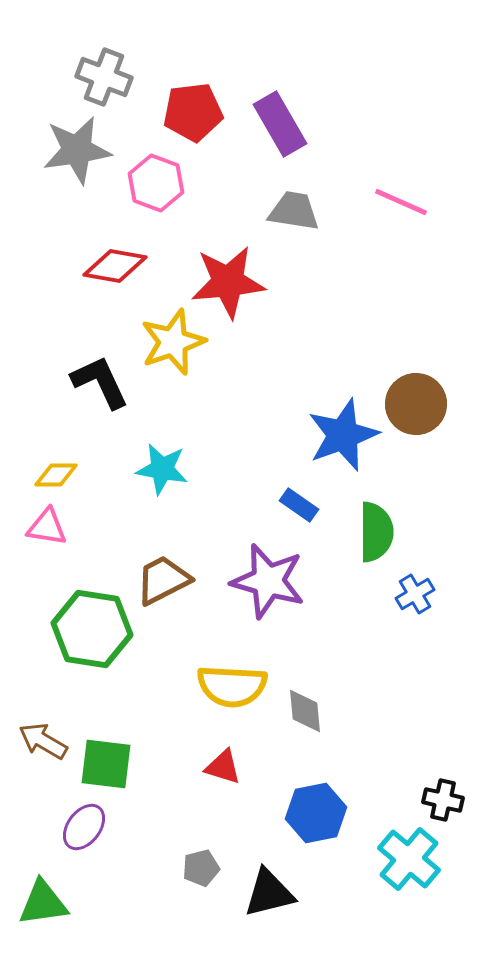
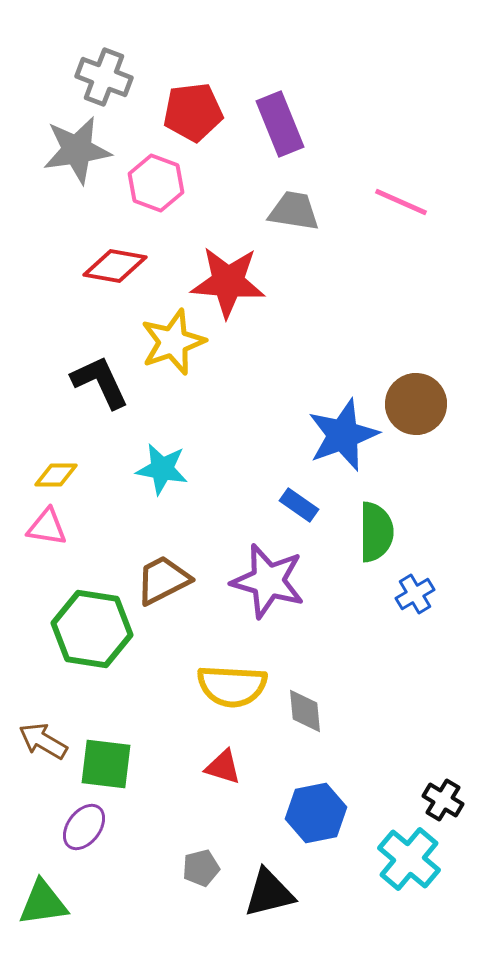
purple rectangle: rotated 8 degrees clockwise
red star: rotated 10 degrees clockwise
black cross: rotated 18 degrees clockwise
